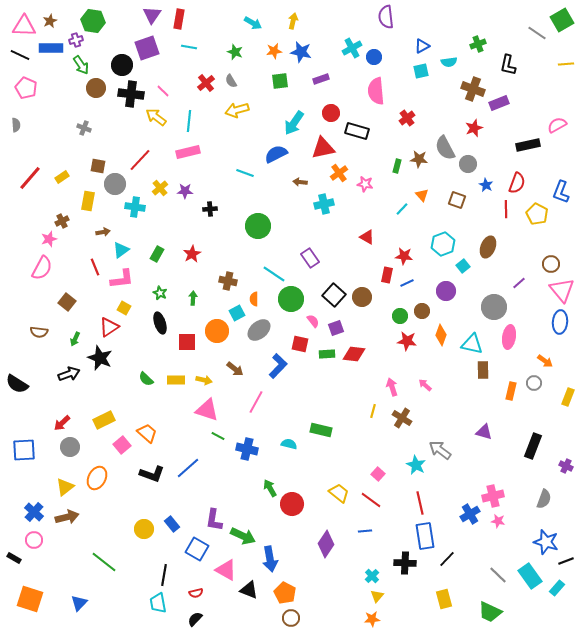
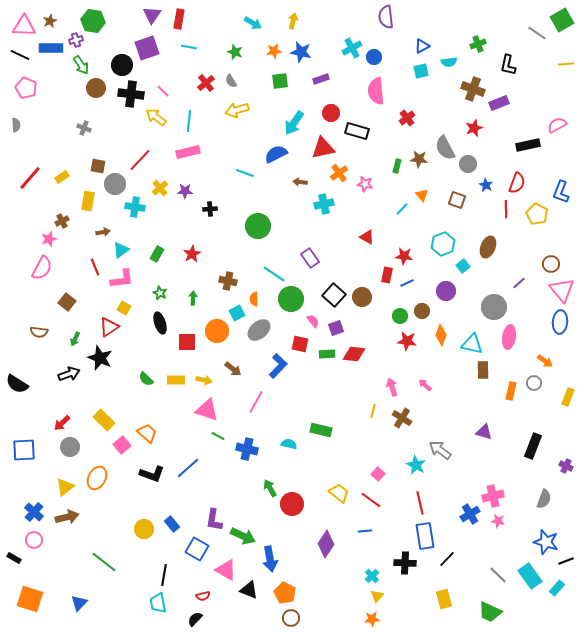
brown arrow at (235, 369): moved 2 px left
yellow rectangle at (104, 420): rotated 70 degrees clockwise
red semicircle at (196, 593): moved 7 px right, 3 px down
